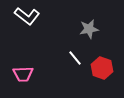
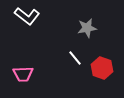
gray star: moved 2 px left, 1 px up
